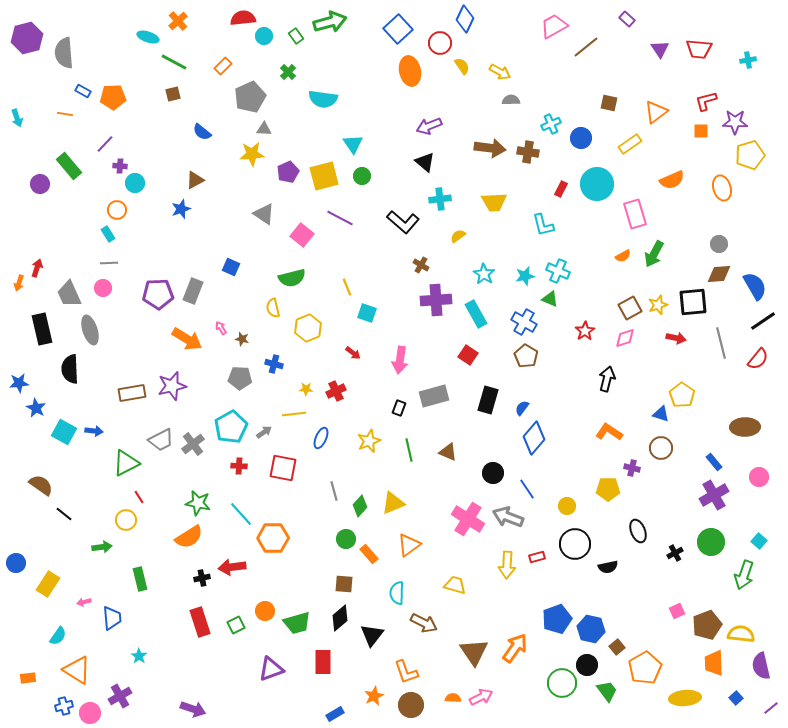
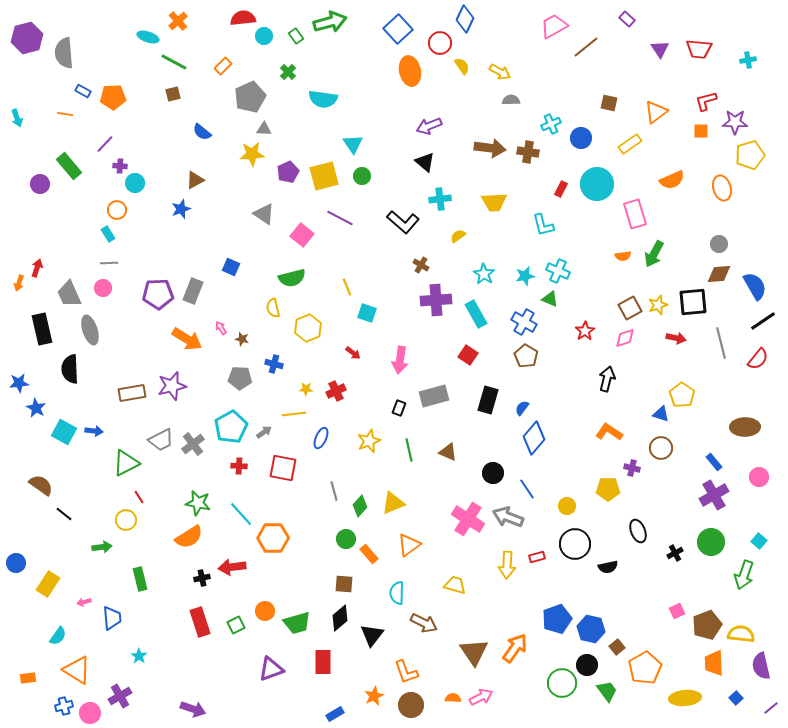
orange semicircle at (623, 256): rotated 21 degrees clockwise
